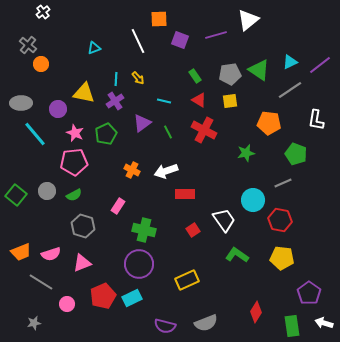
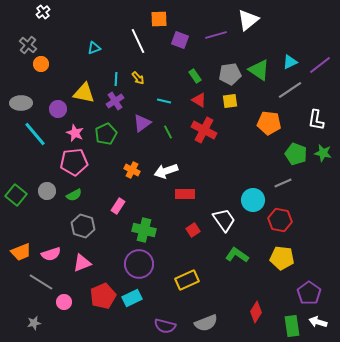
green star at (246, 153): moved 77 px right; rotated 24 degrees clockwise
pink circle at (67, 304): moved 3 px left, 2 px up
white arrow at (324, 323): moved 6 px left, 1 px up
